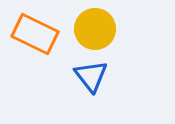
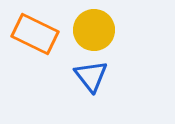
yellow circle: moved 1 px left, 1 px down
